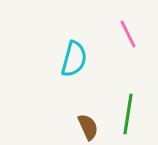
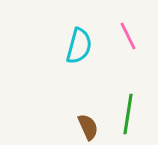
pink line: moved 2 px down
cyan semicircle: moved 5 px right, 13 px up
